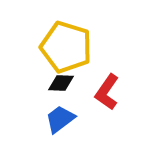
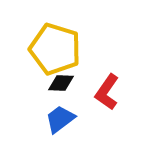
yellow pentagon: moved 11 px left, 2 px down
